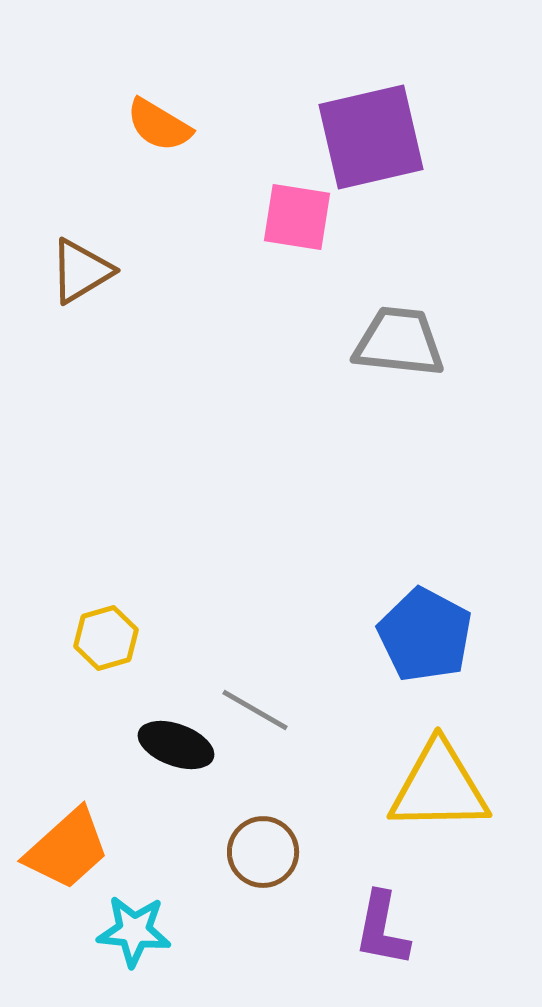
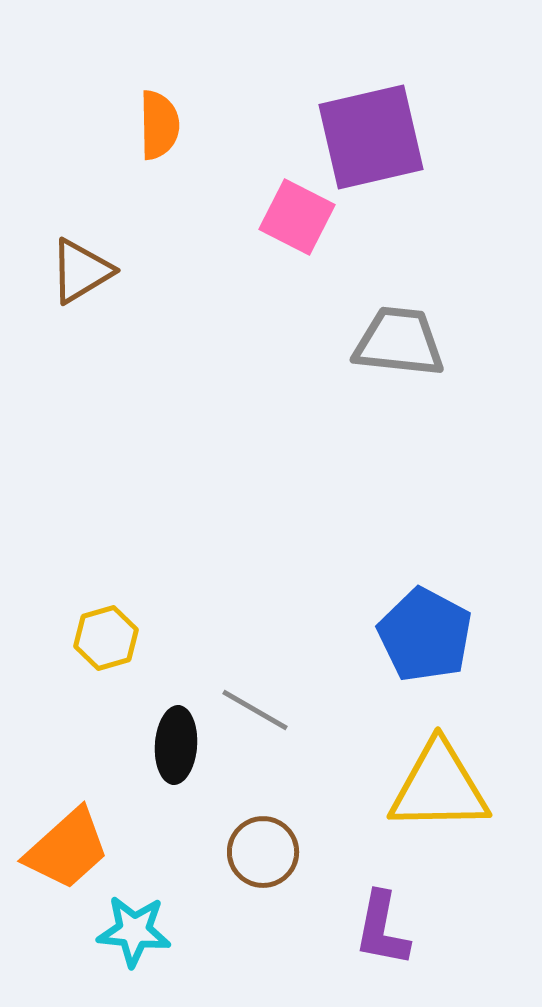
orange semicircle: rotated 122 degrees counterclockwise
pink square: rotated 18 degrees clockwise
black ellipse: rotated 74 degrees clockwise
